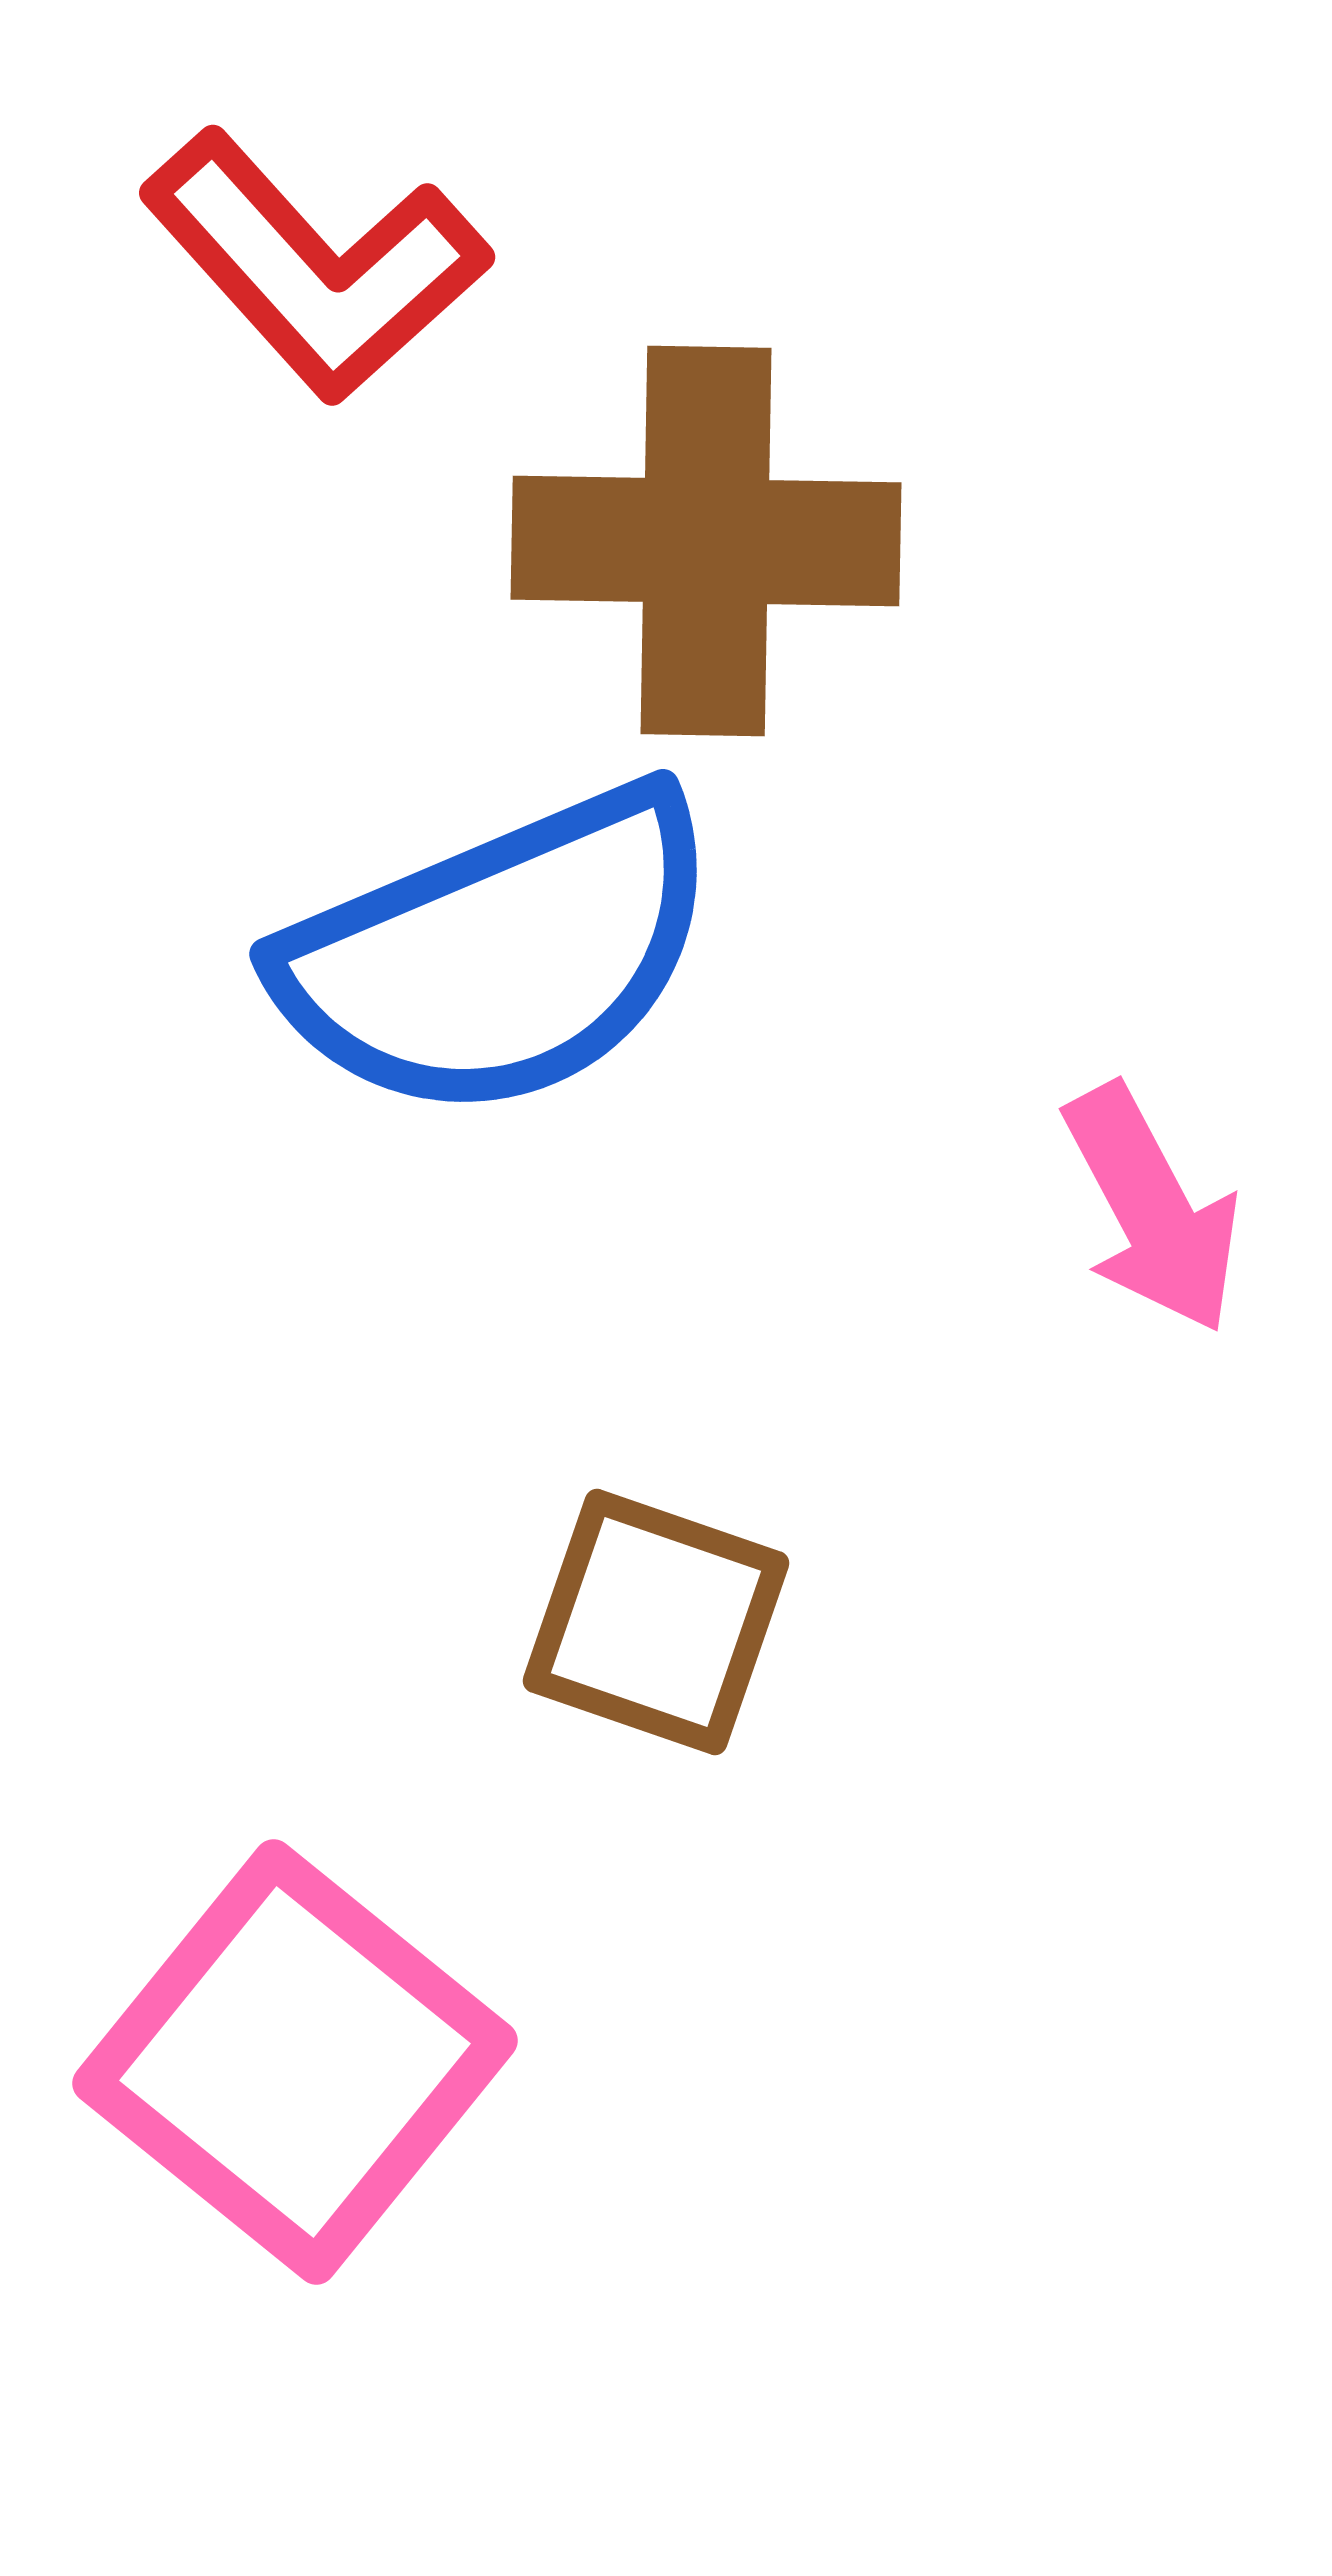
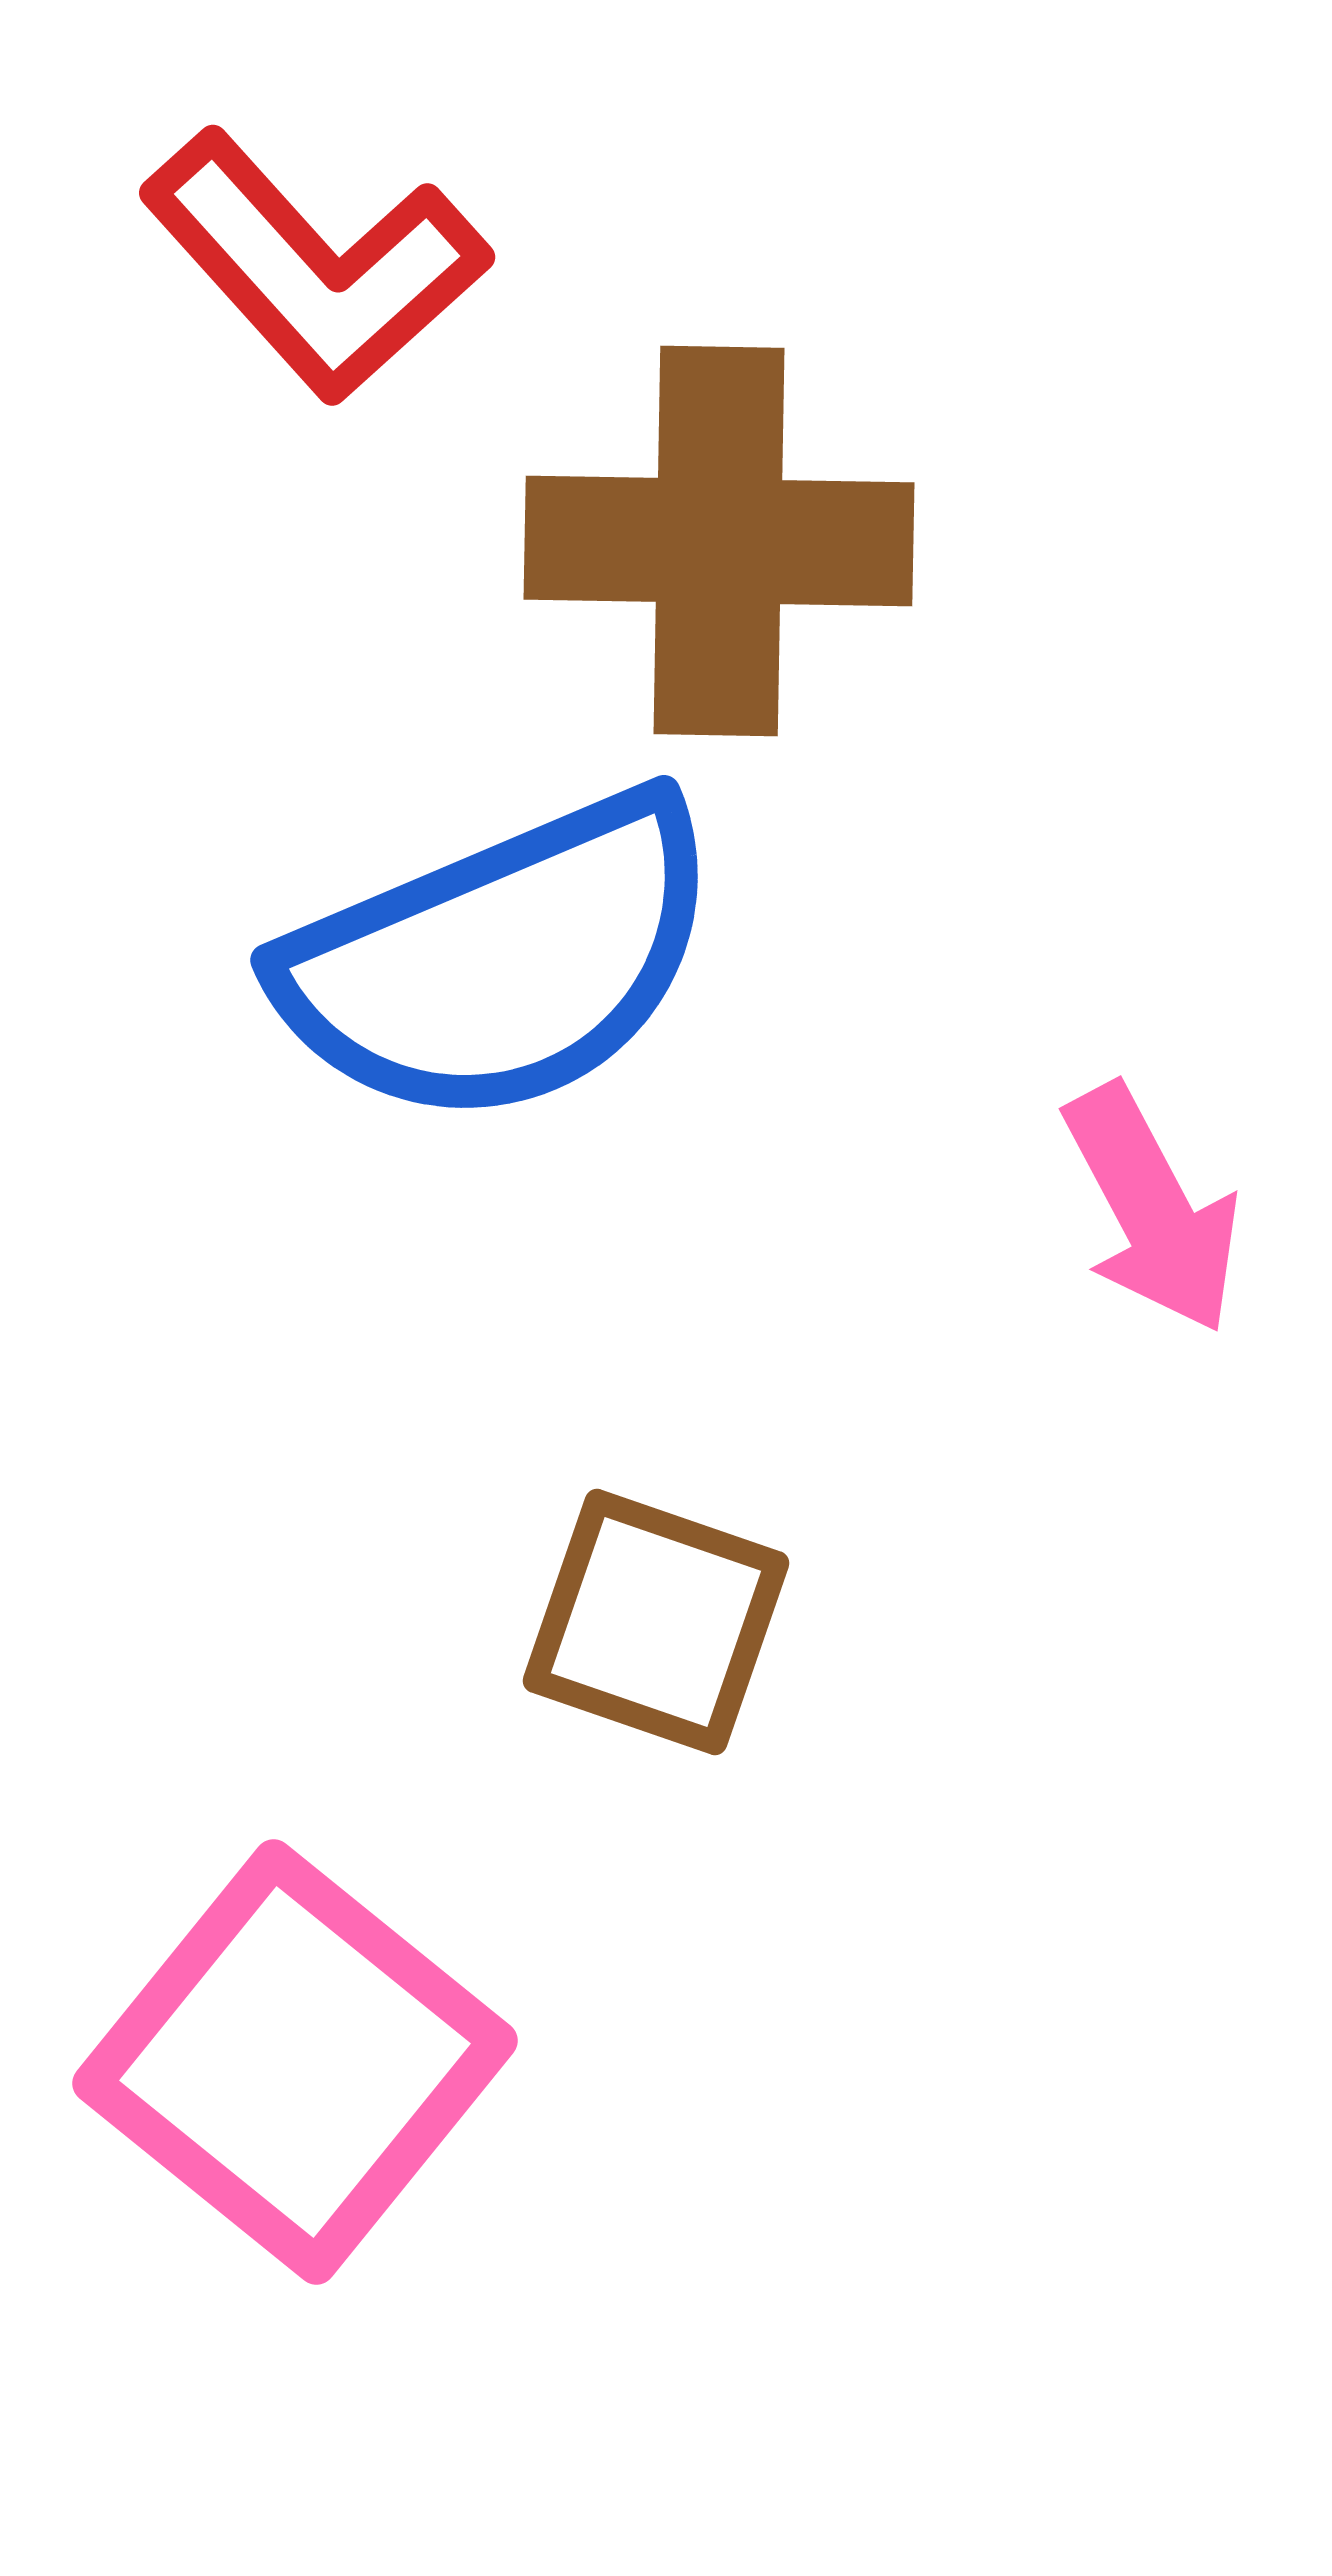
brown cross: moved 13 px right
blue semicircle: moved 1 px right, 6 px down
